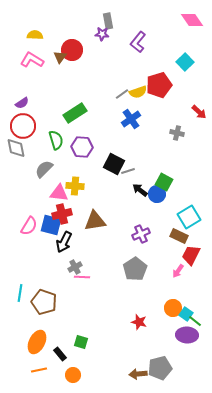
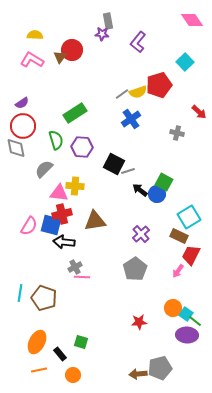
purple cross at (141, 234): rotated 18 degrees counterclockwise
black arrow at (64, 242): rotated 70 degrees clockwise
brown pentagon at (44, 302): moved 4 px up
red star at (139, 322): rotated 21 degrees counterclockwise
